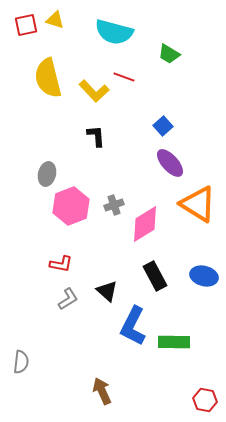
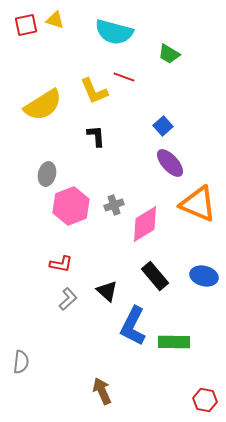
yellow semicircle: moved 5 px left, 27 px down; rotated 108 degrees counterclockwise
yellow L-shape: rotated 20 degrees clockwise
orange triangle: rotated 9 degrees counterclockwise
black rectangle: rotated 12 degrees counterclockwise
gray L-shape: rotated 10 degrees counterclockwise
